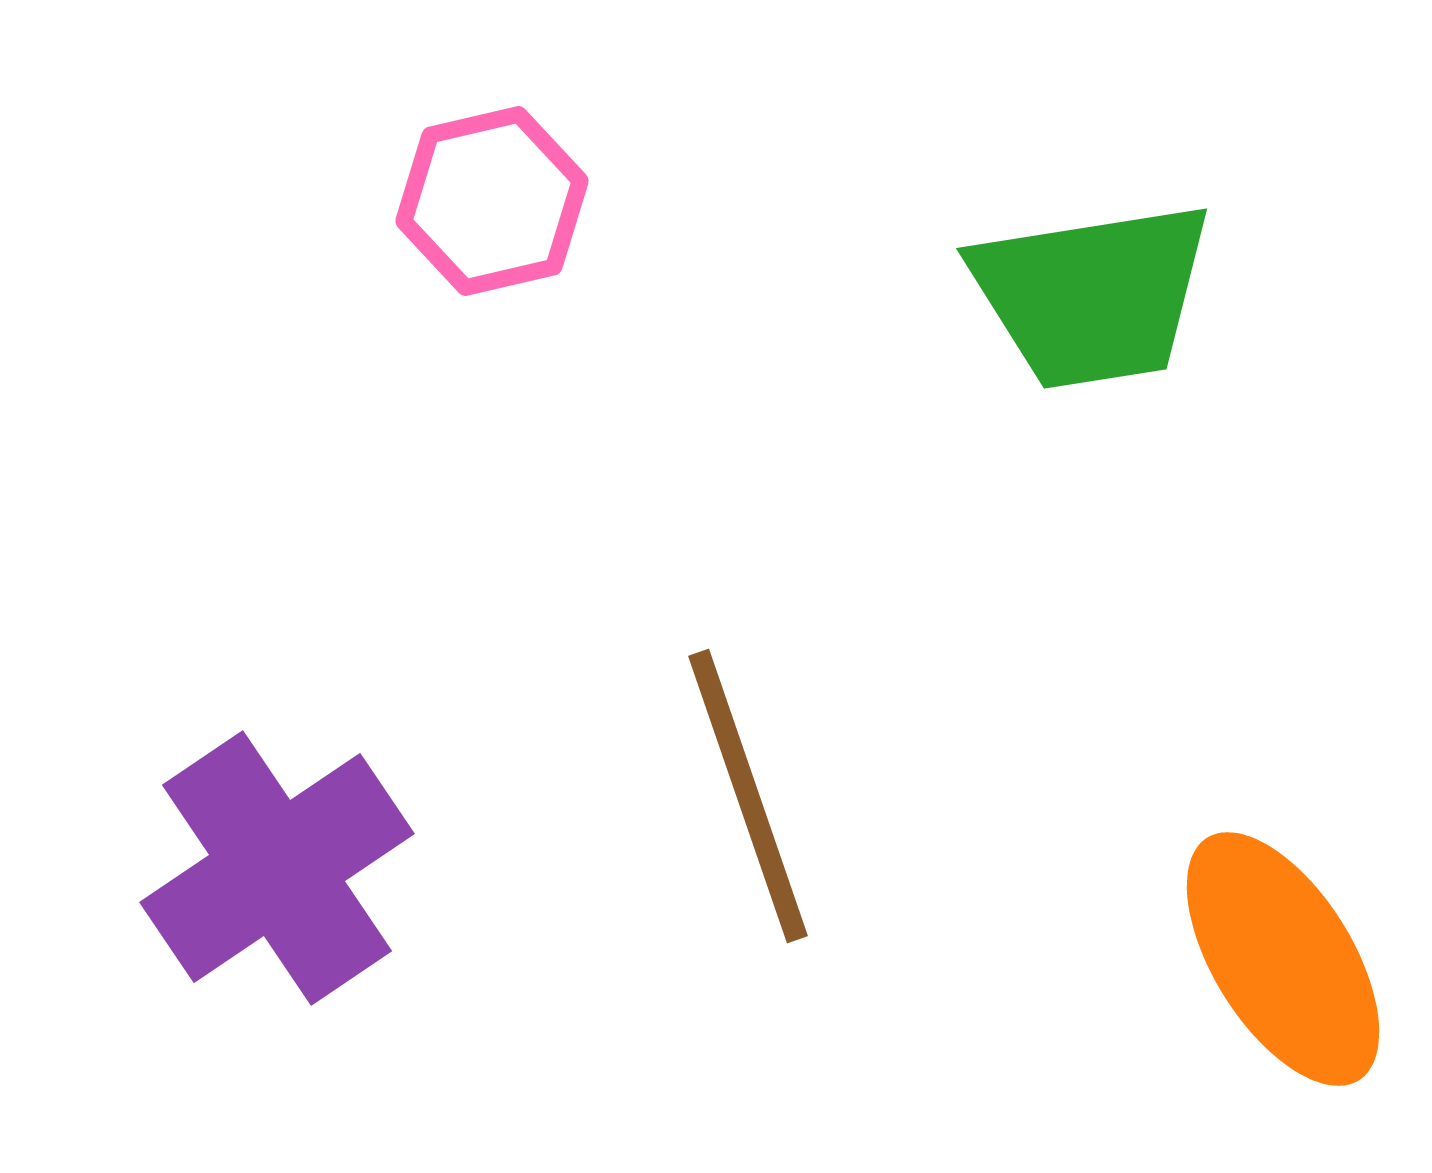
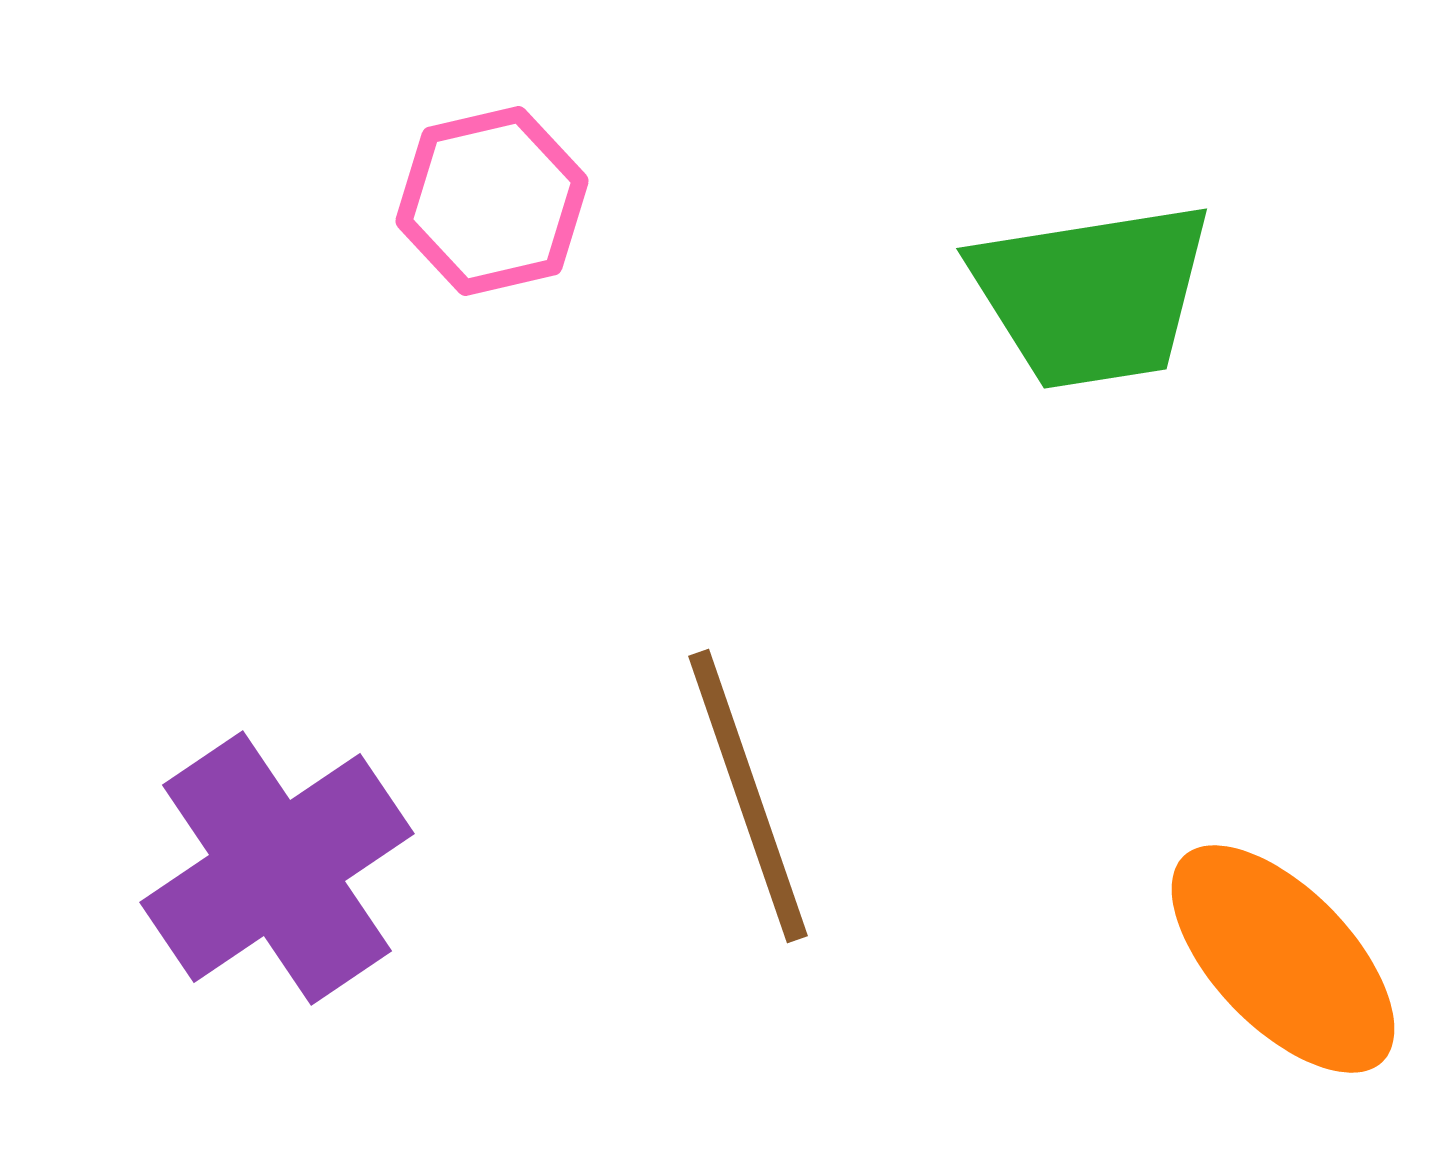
orange ellipse: rotated 12 degrees counterclockwise
